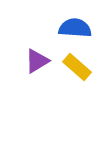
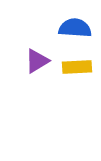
yellow rectangle: rotated 44 degrees counterclockwise
